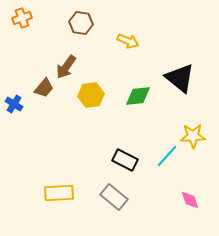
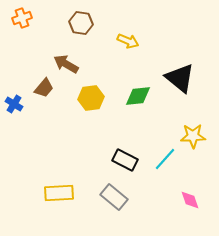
brown arrow: moved 3 px up; rotated 85 degrees clockwise
yellow hexagon: moved 3 px down
cyan line: moved 2 px left, 3 px down
